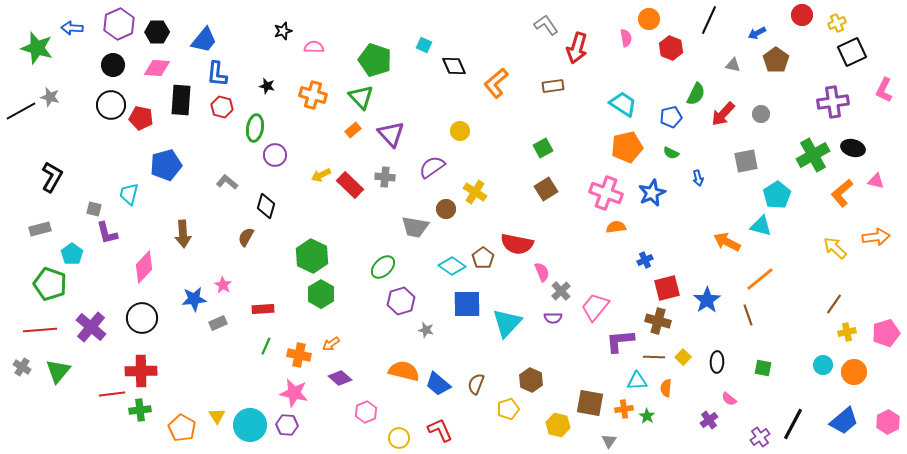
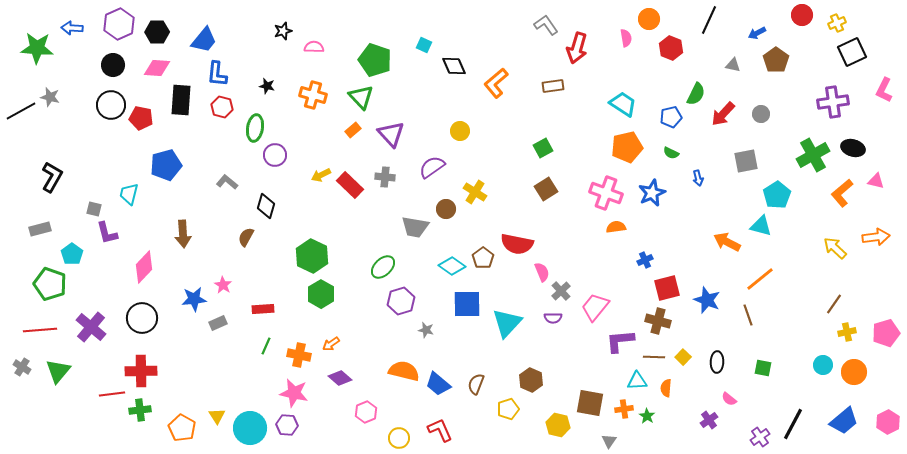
green star at (37, 48): rotated 12 degrees counterclockwise
blue star at (707, 300): rotated 16 degrees counterclockwise
cyan circle at (250, 425): moved 3 px down
